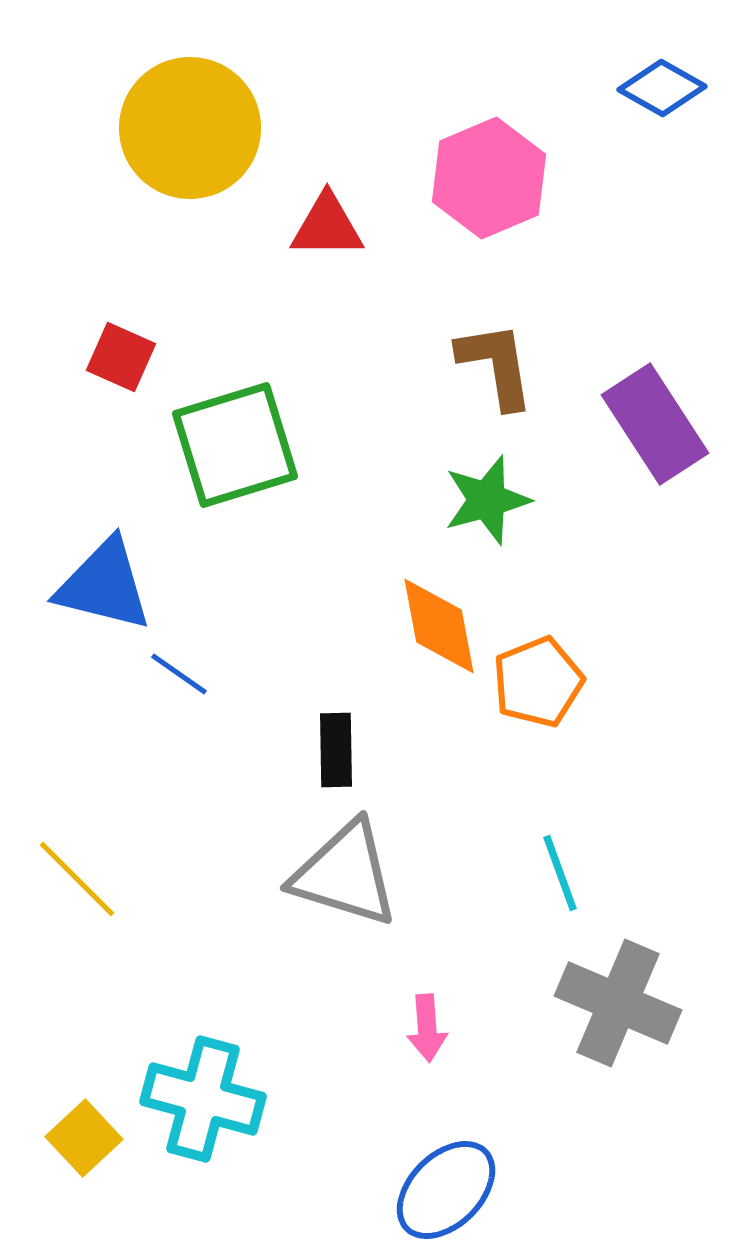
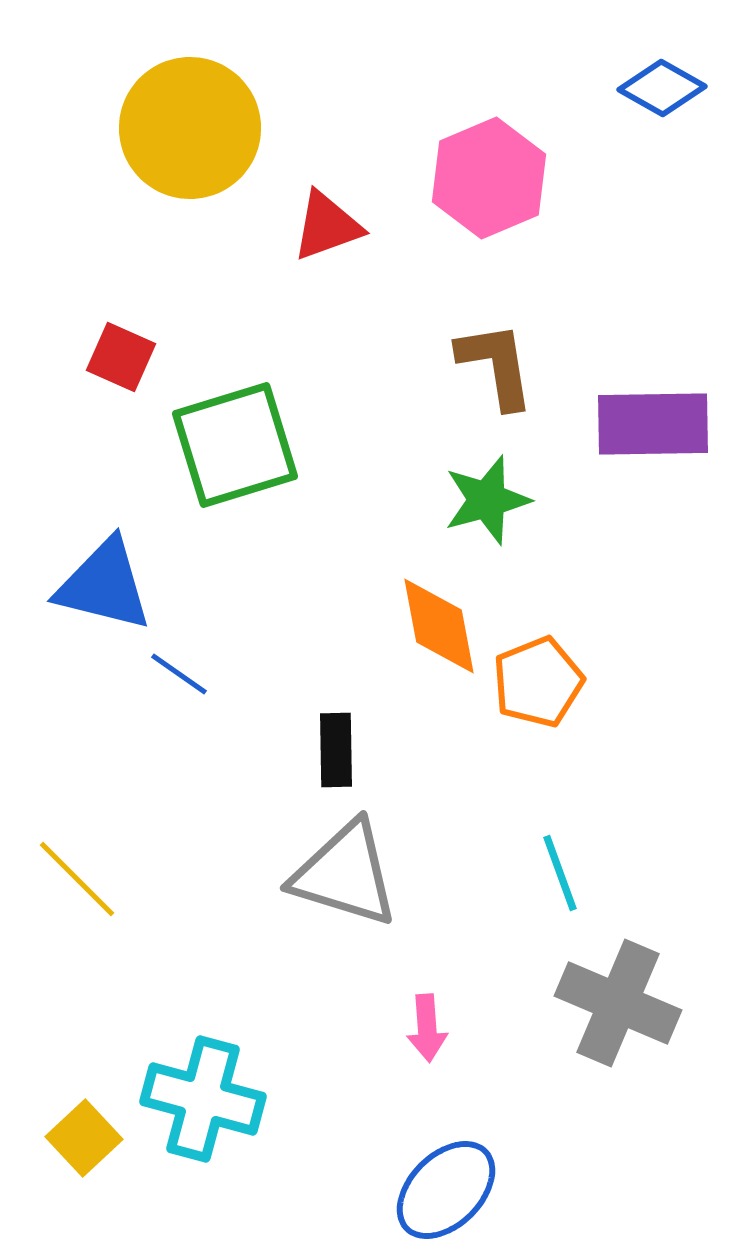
red triangle: rotated 20 degrees counterclockwise
purple rectangle: moved 2 px left; rotated 58 degrees counterclockwise
